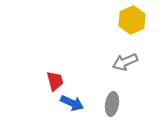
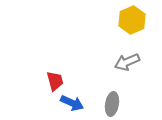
gray arrow: moved 2 px right
